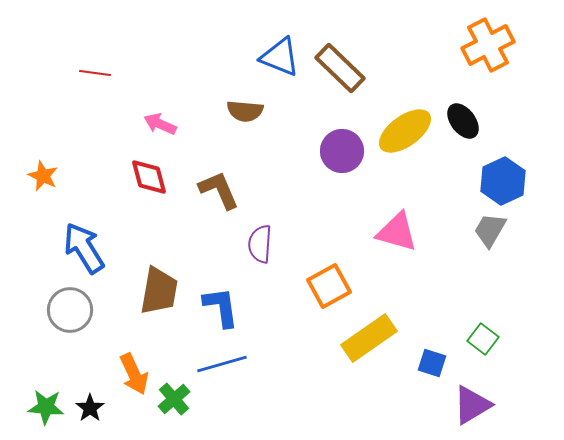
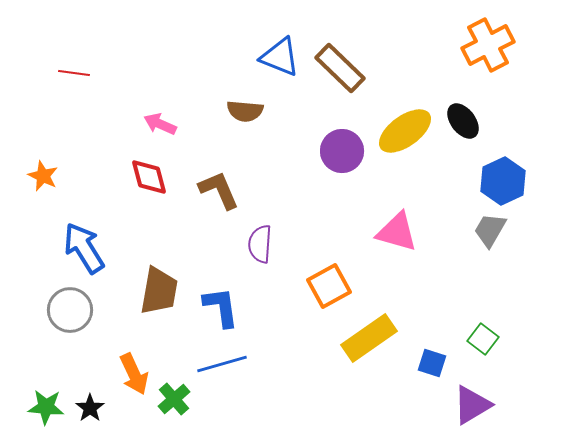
red line: moved 21 px left
